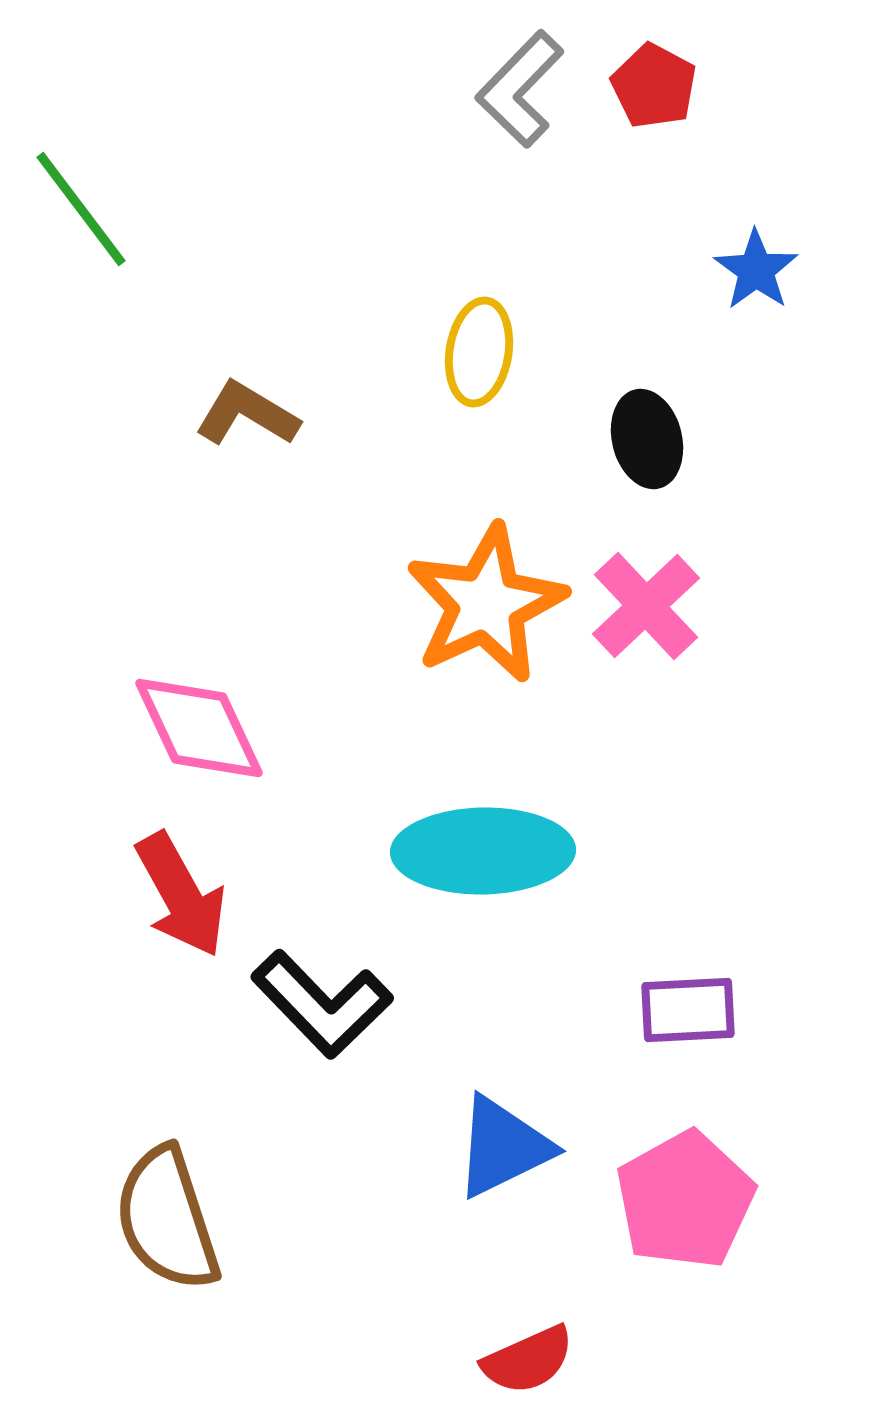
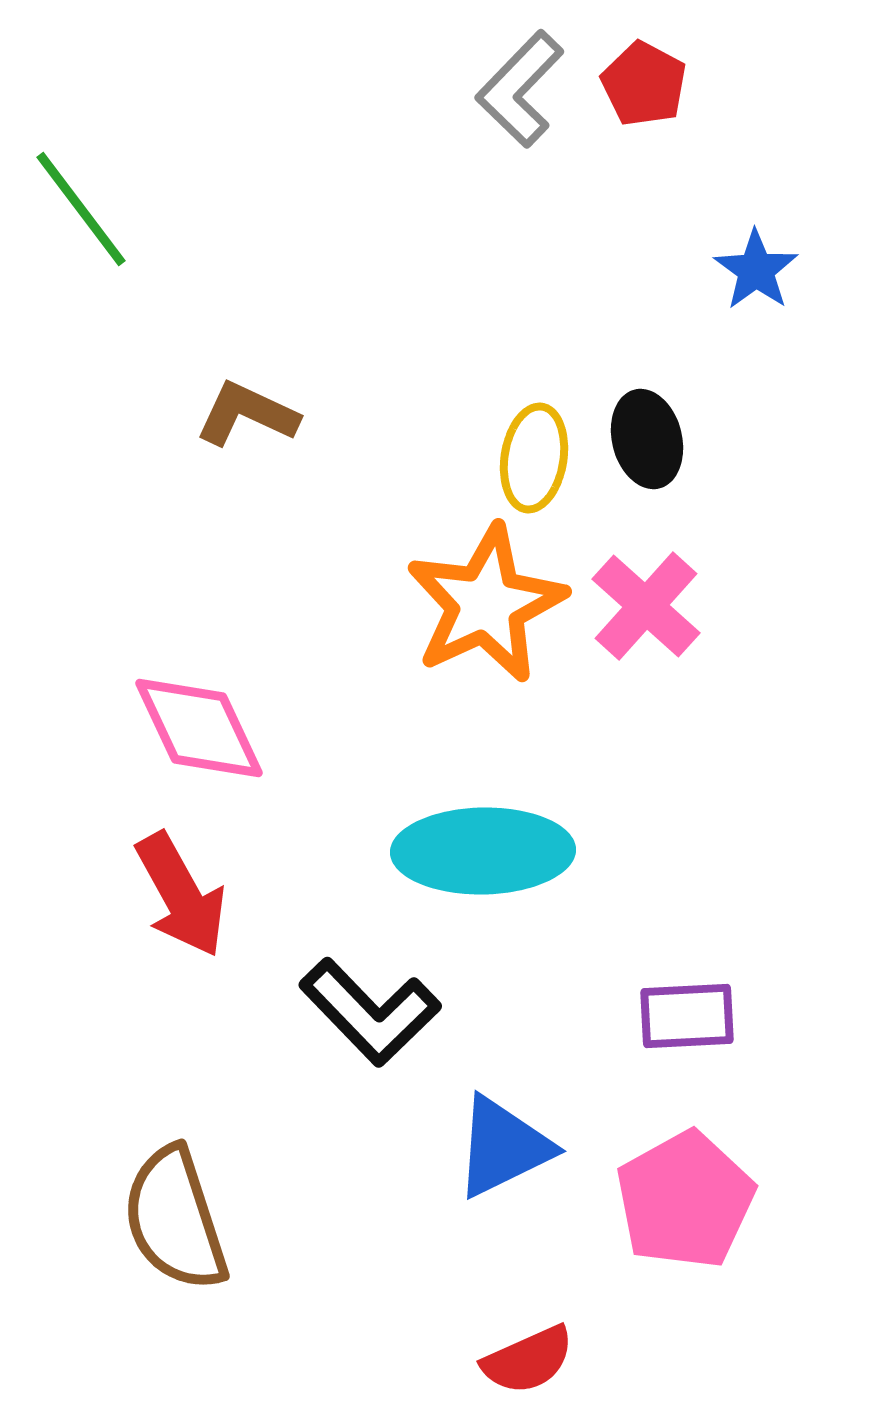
red pentagon: moved 10 px left, 2 px up
yellow ellipse: moved 55 px right, 106 px down
brown L-shape: rotated 6 degrees counterclockwise
pink cross: rotated 5 degrees counterclockwise
black L-shape: moved 48 px right, 8 px down
purple rectangle: moved 1 px left, 6 px down
brown semicircle: moved 8 px right
